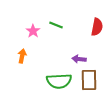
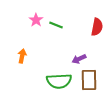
pink star: moved 3 px right, 11 px up
purple arrow: rotated 32 degrees counterclockwise
